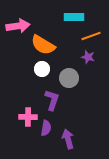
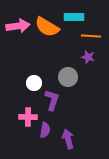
orange line: rotated 24 degrees clockwise
orange semicircle: moved 4 px right, 18 px up
white circle: moved 8 px left, 14 px down
gray circle: moved 1 px left, 1 px up
purple semicircle: moved 1 px left, 2 px down
